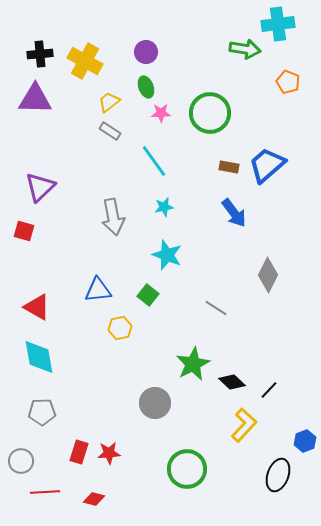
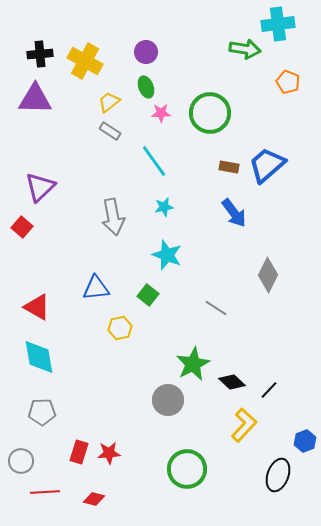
red square at (24, 231): moved 2 px left, 4 px up; rotated 25 degrees clockwise
blue triangle at (98, 290): moved 2 px left, 2 px up
gray circle at (155, 403): moved 13 px right, 3 px up
